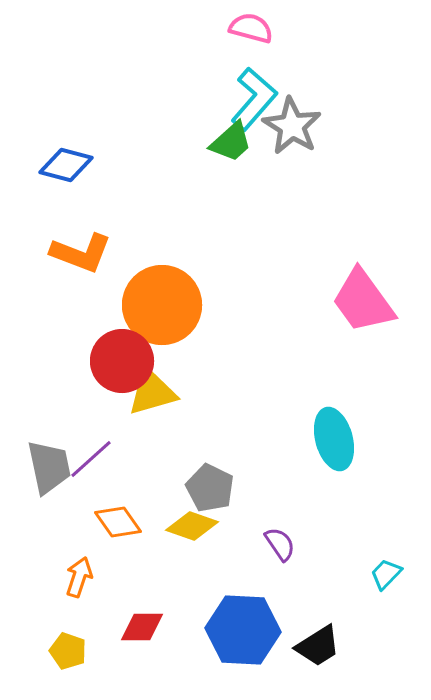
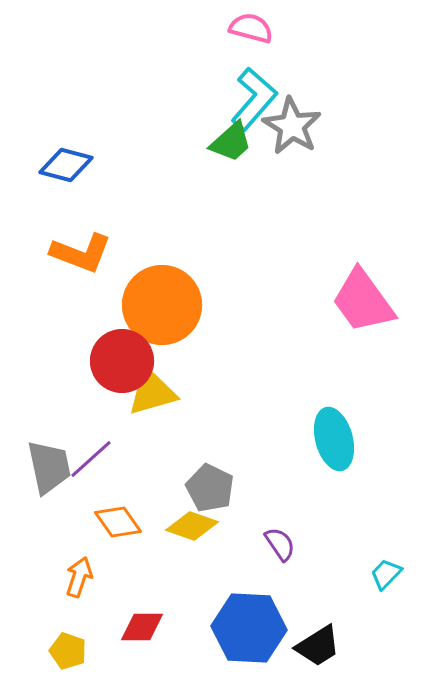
blue hexagon: moved 6 px right, 2 px up
